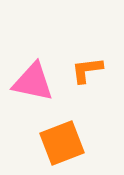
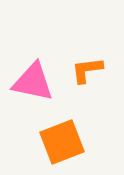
orange square: moved 1 px up
